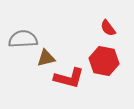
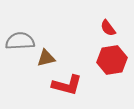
gray semicircle: moved 3 px left, 2 px down
red hexagon: moved 8 px right, 1 px up; rotated 20 degrees counterclockwise
red L-shape: moved 2 px left, 7 px down
